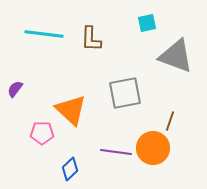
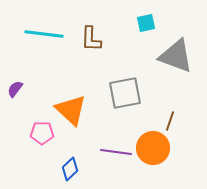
cyan square: moved 1 px left
